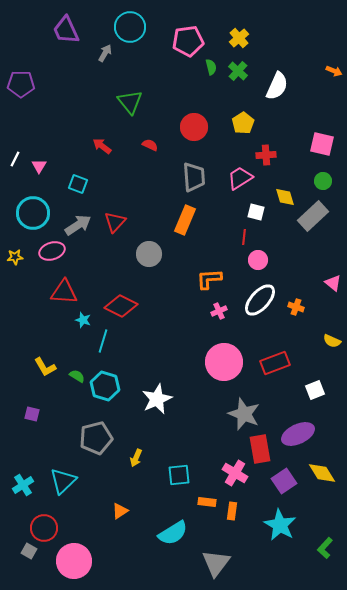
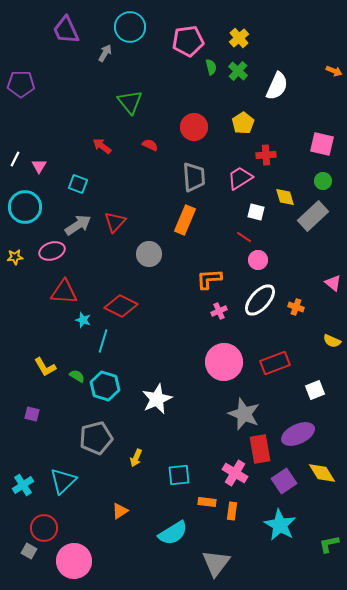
cyan circle at (33, 213): moved 8 px left, 6 px up
red line at (244, 237): rotated 63 degrees counterclockwise
green L-shape at (325, 548): moved 4 px right, 4 px up; rotated 35 degrees clockwise
